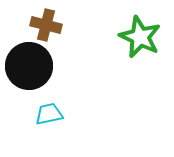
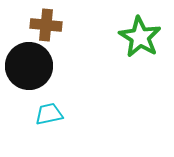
brown cross: rotated 8 degrees counterclockwise
green star: rotated 6 degrees clockwise
